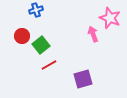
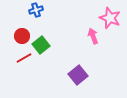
pink arrow: moved 2 px down
red line: moved 25 px left, 7 px up
purple square: moved 5 px left, 4 px up; rotated 24 degrees counterclockwise
